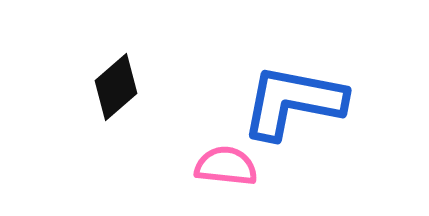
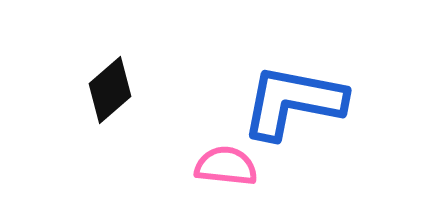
black diamond: moved 6 px left, 3 px down
